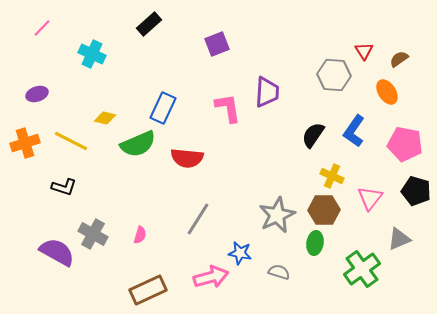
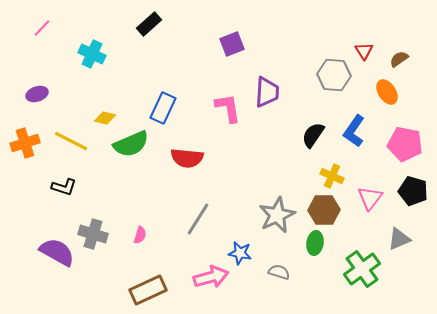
purple square: moved 15 px right
green semicircle: moved 7 px left
black pentagon: moved 3 px left
gray cross: rotated 12 degrees counterclockwise
